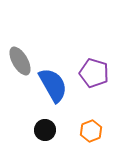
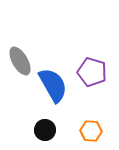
purple pentagon: moved 2 px left, 1 px up
orange hexagon: rotated 25 degrees clockwise
